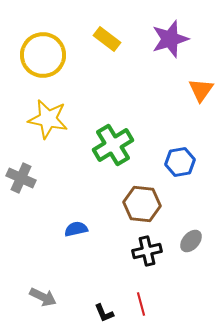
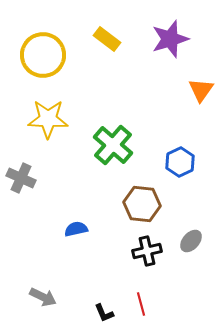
yellow star: rotated 9 degrees counterclockwise
green cross: rotated 18 degrees counterclockwise
blue hexagon: rotated 16 degrees counterclockwise
